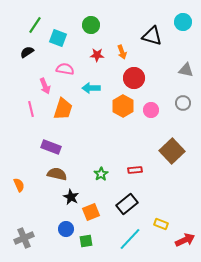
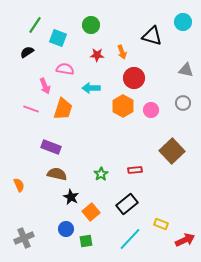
pink line: rotated 56 degrees counterclockwise
orange square: rotated 18 degrees counterclockwise
